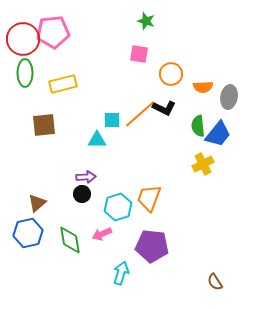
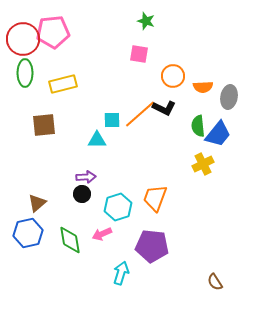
orange circle: moved 2 px right, 2 px down
orange trapezoid: moved 6 px right
